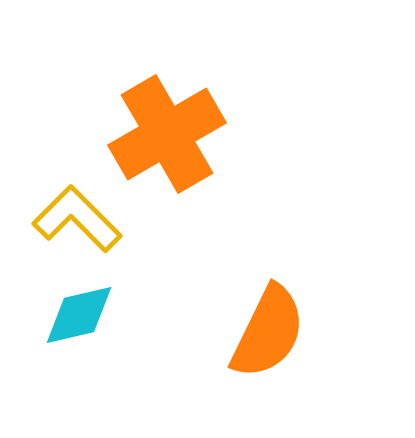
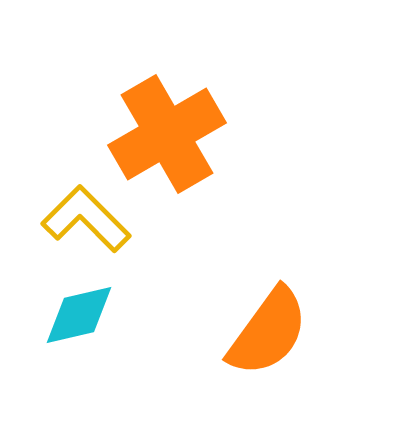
yellow L-shape: moved 9 px right
orange semicircle: rotated 10 degrees clockwise
